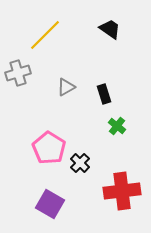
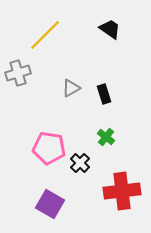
gray triangle: moved 5 px right, 1 px down
green cross: moved 11 px left, 11 px down
pink pentagon: rotated 24 degrees counterclockwise
